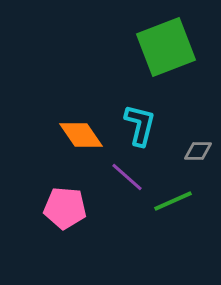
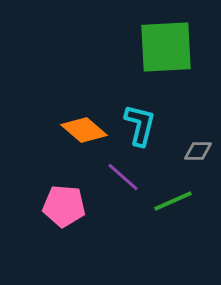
green square: rotated 18 degrees clockwise
orange diamond: moved 3 px right, 5 px up; rotated 15 degrees counterclockwise
purple line: moved 4 px left
pink pentagon: moved 1 px left, 2 px up
